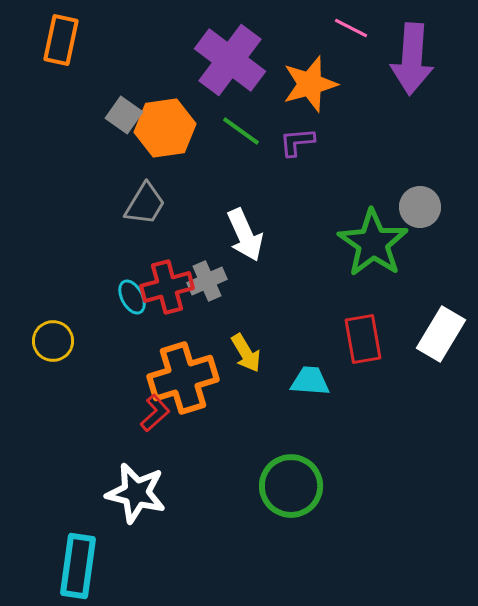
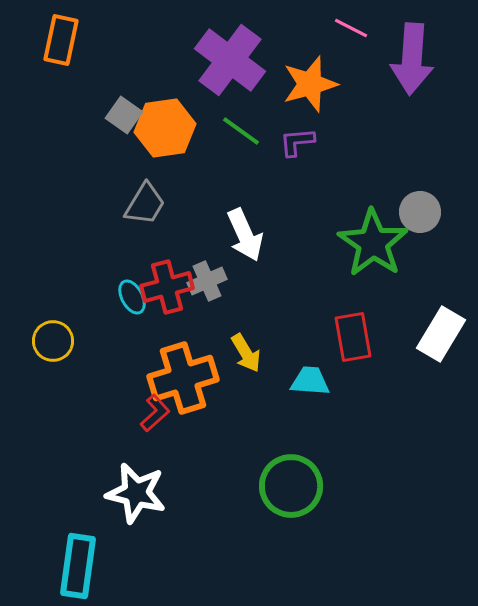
gray circle: moved 5 px down
red rectangle: moved 10 px left, 2 px up
